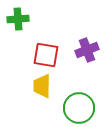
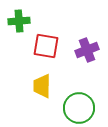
green cross: moved 1 px right, 2 px down
red square: moved 9 px up
